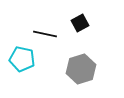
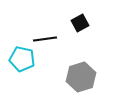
black line: moved 5 px down; rotated 20 degrees counterclockwise
gray hexagon: moved 8 px down
